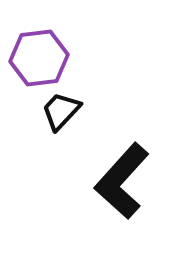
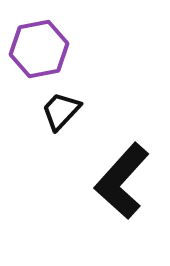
purple hexagon: moved 9 px up; rotated 4 degrees counterclockwise
